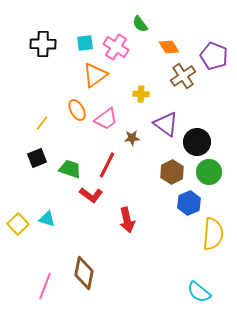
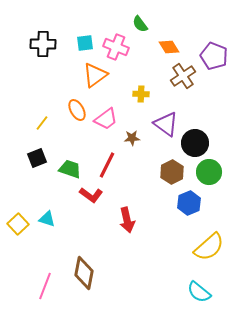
pink cross: rotated 10 degrees counterclockwise
black circle: moved 2 px left, 1 px down
yellow semicircle: moved 4 px left, 13 px down; rotated 44 degrees clockwise
